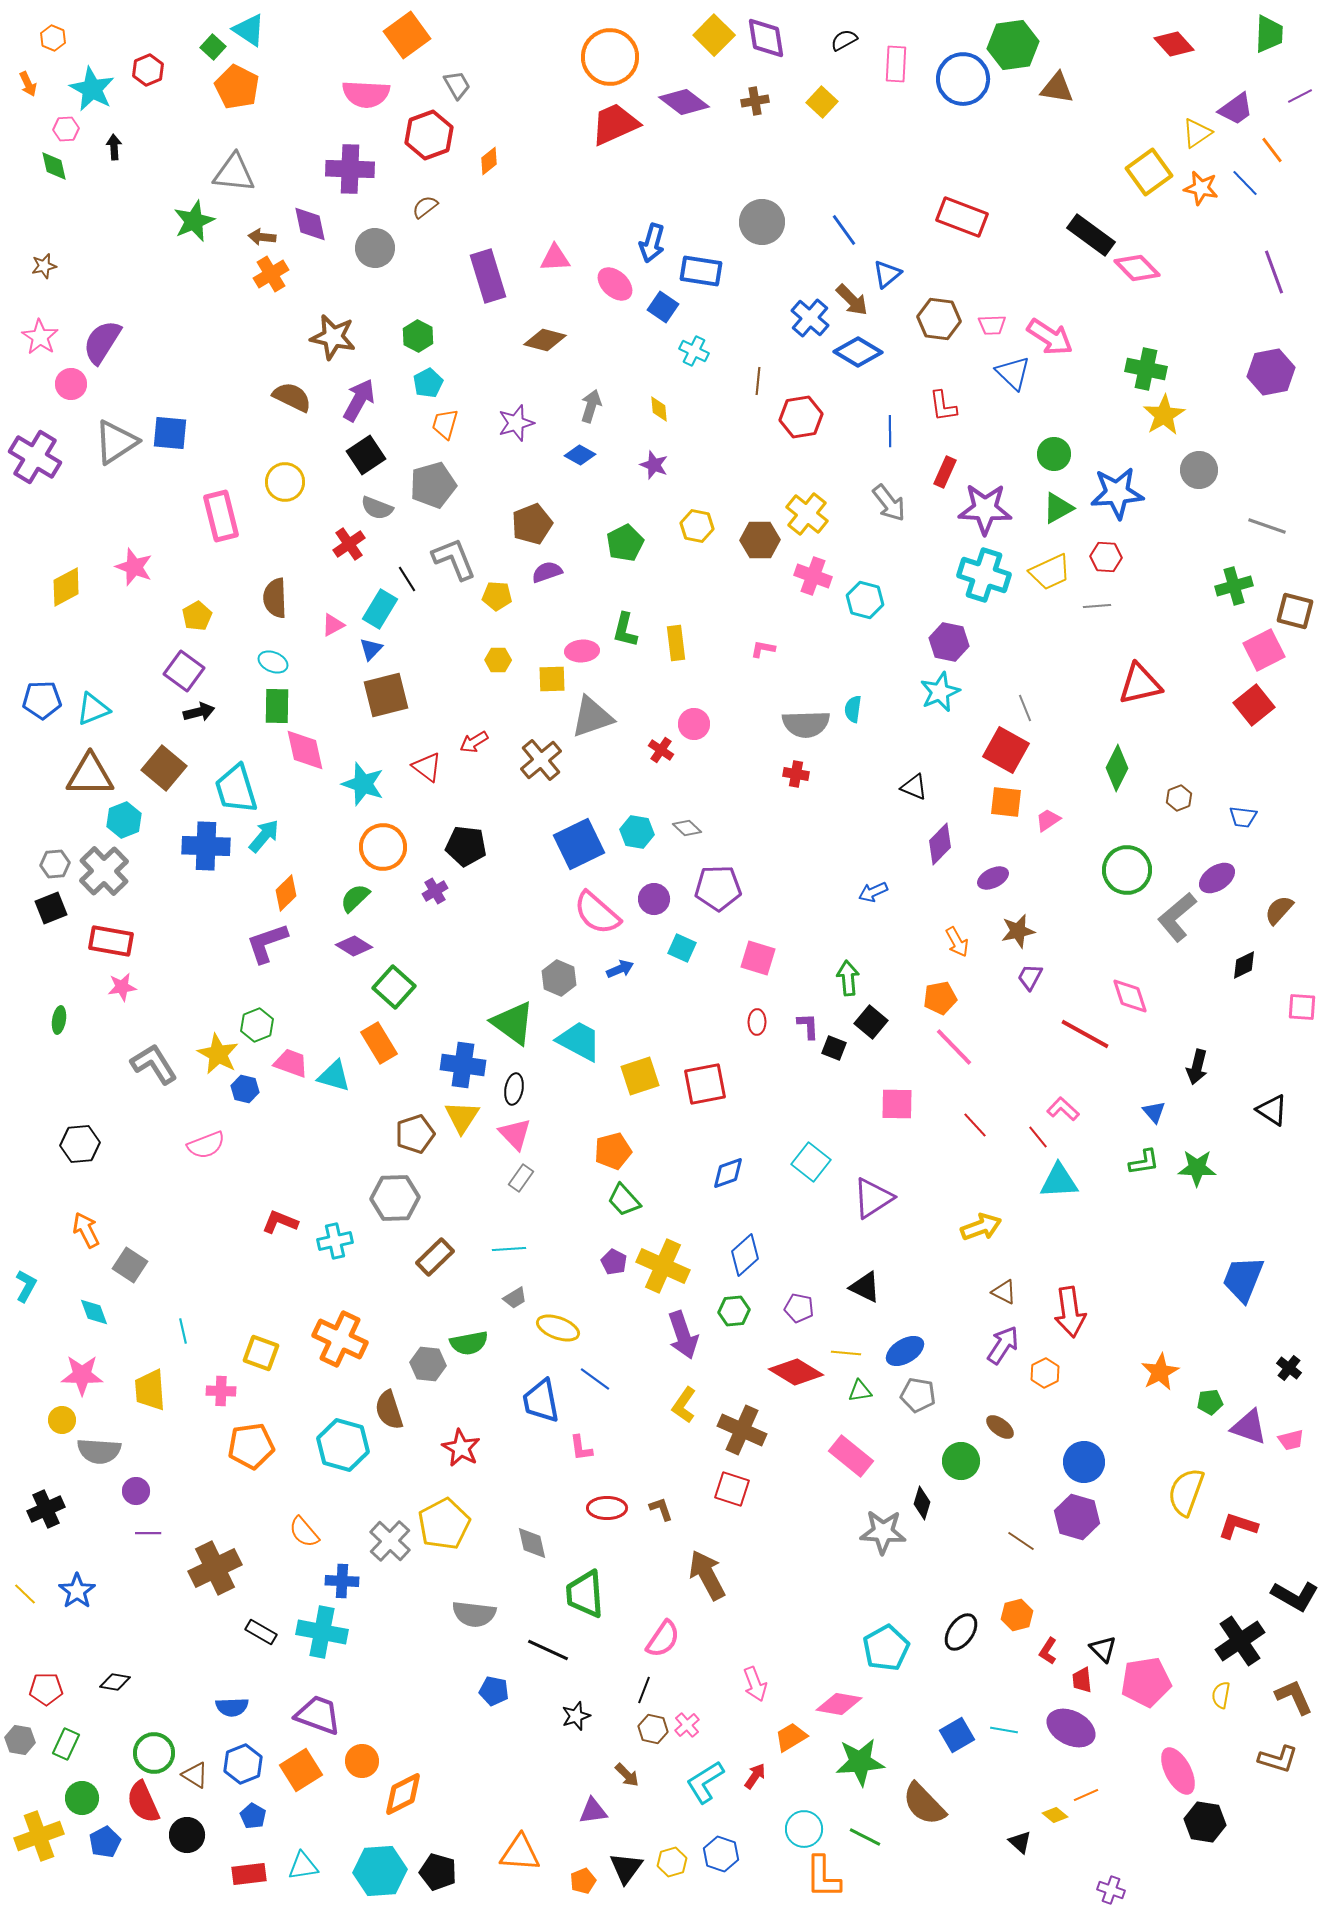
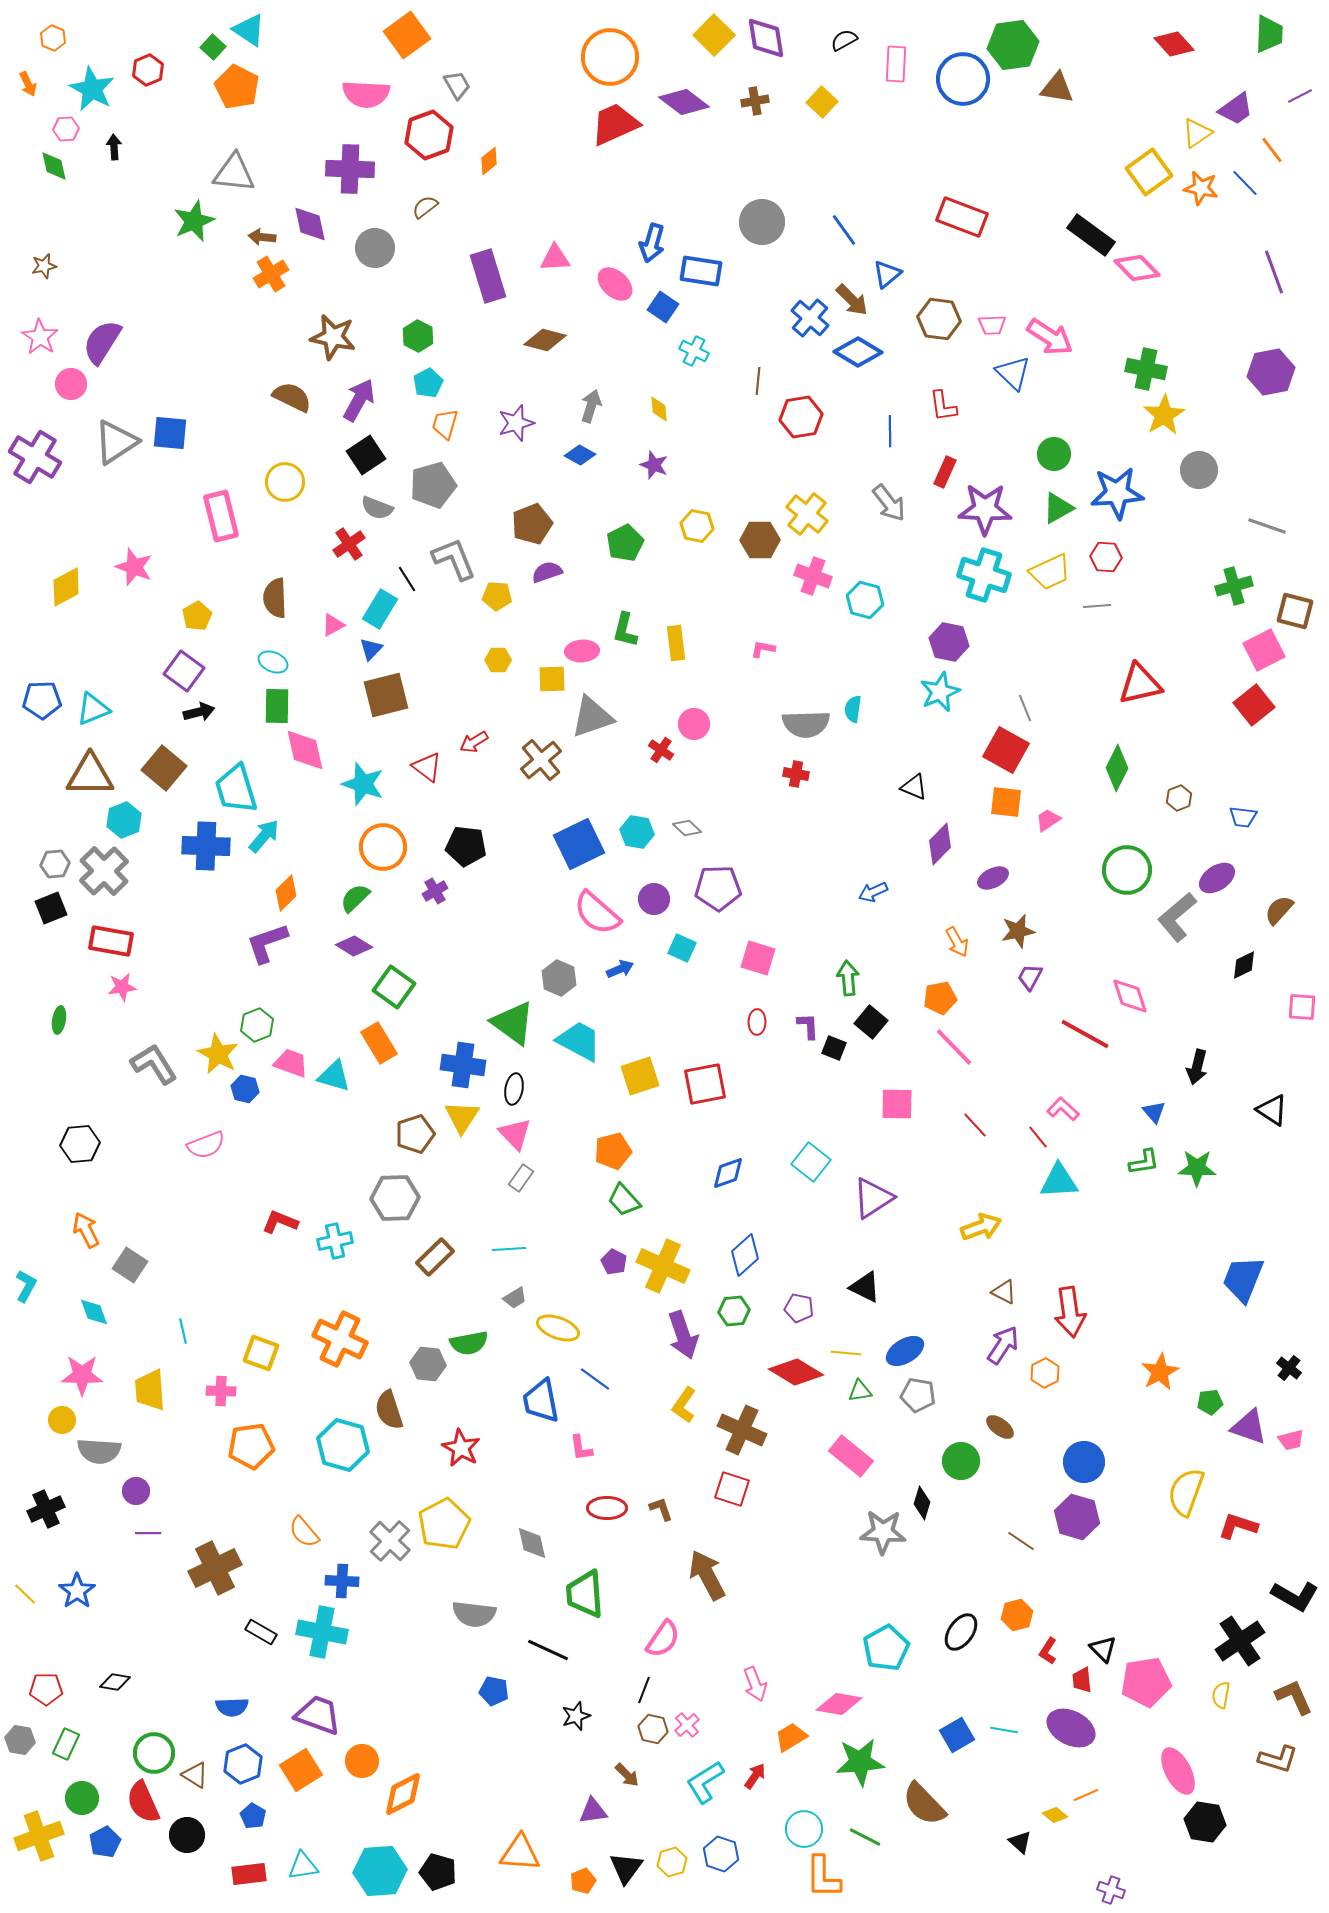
green square at (394, 987): rotated 6 degrees counterclockwise
